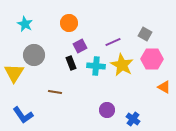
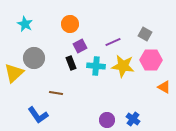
orange circle: moved 1 px right, 1 px down
gray circle: moved 3 px down
pink hexagon: moved 1 px left, 1 px down
yellow star: moved 1 px right, 1 px down; rotated 20 degrees counterclockwise
yellow triangle: rotated 15 degrees clockwise
brown line: moved 1 px right, 1 px down
purple circle: moved 10 px down
blue L-shape: moved 15 px right
